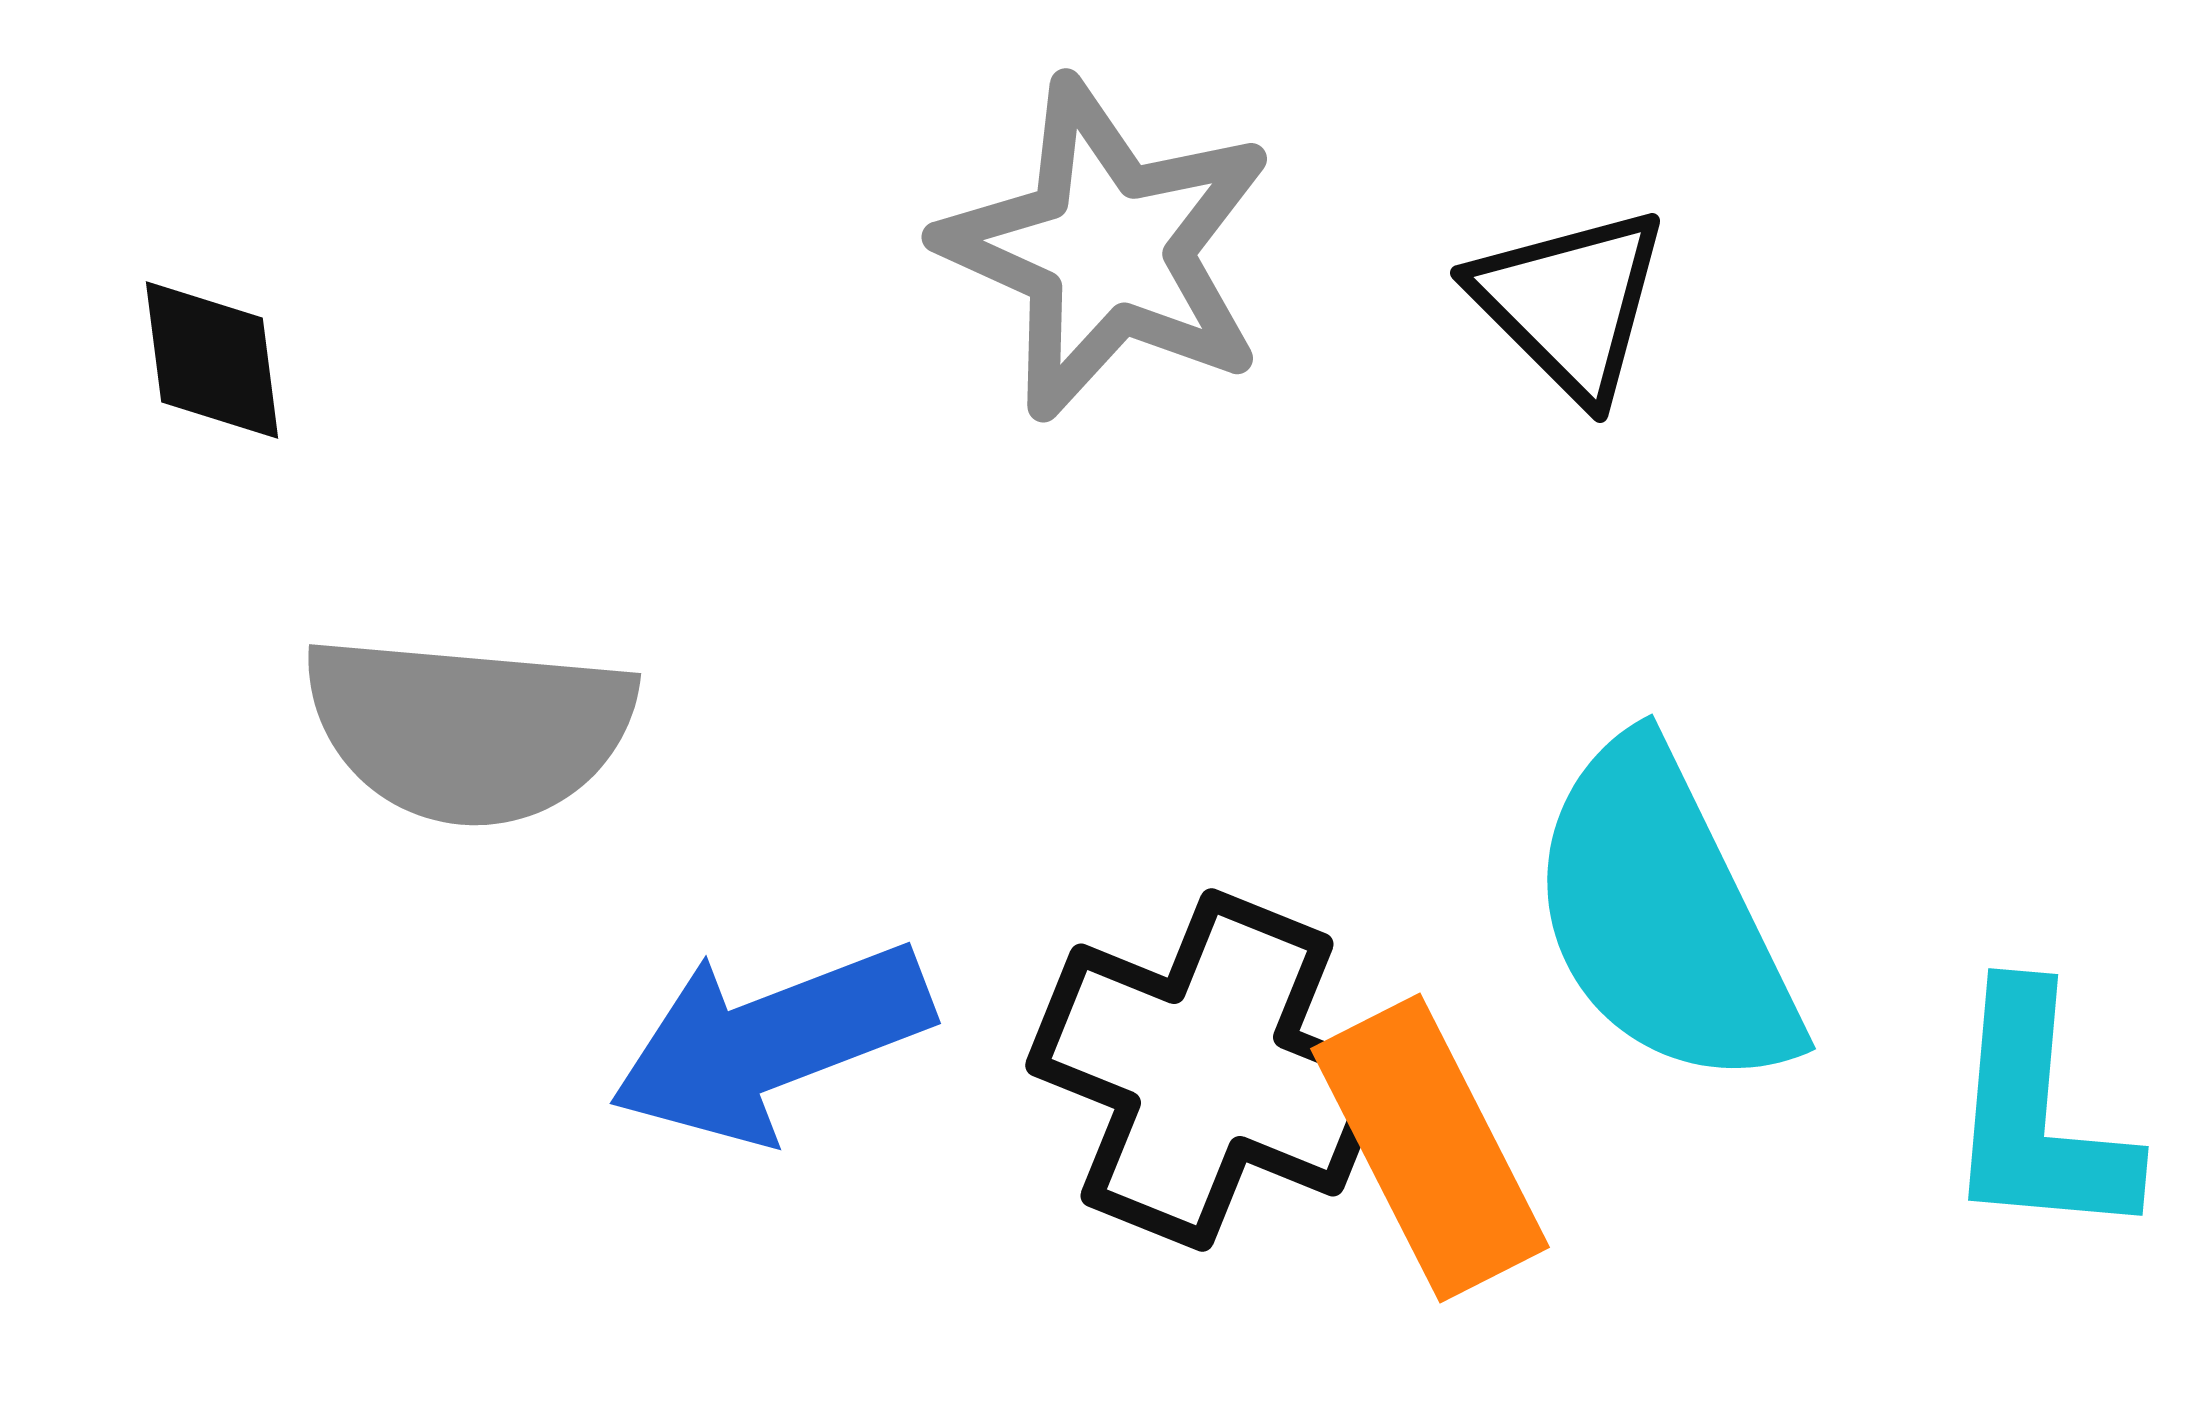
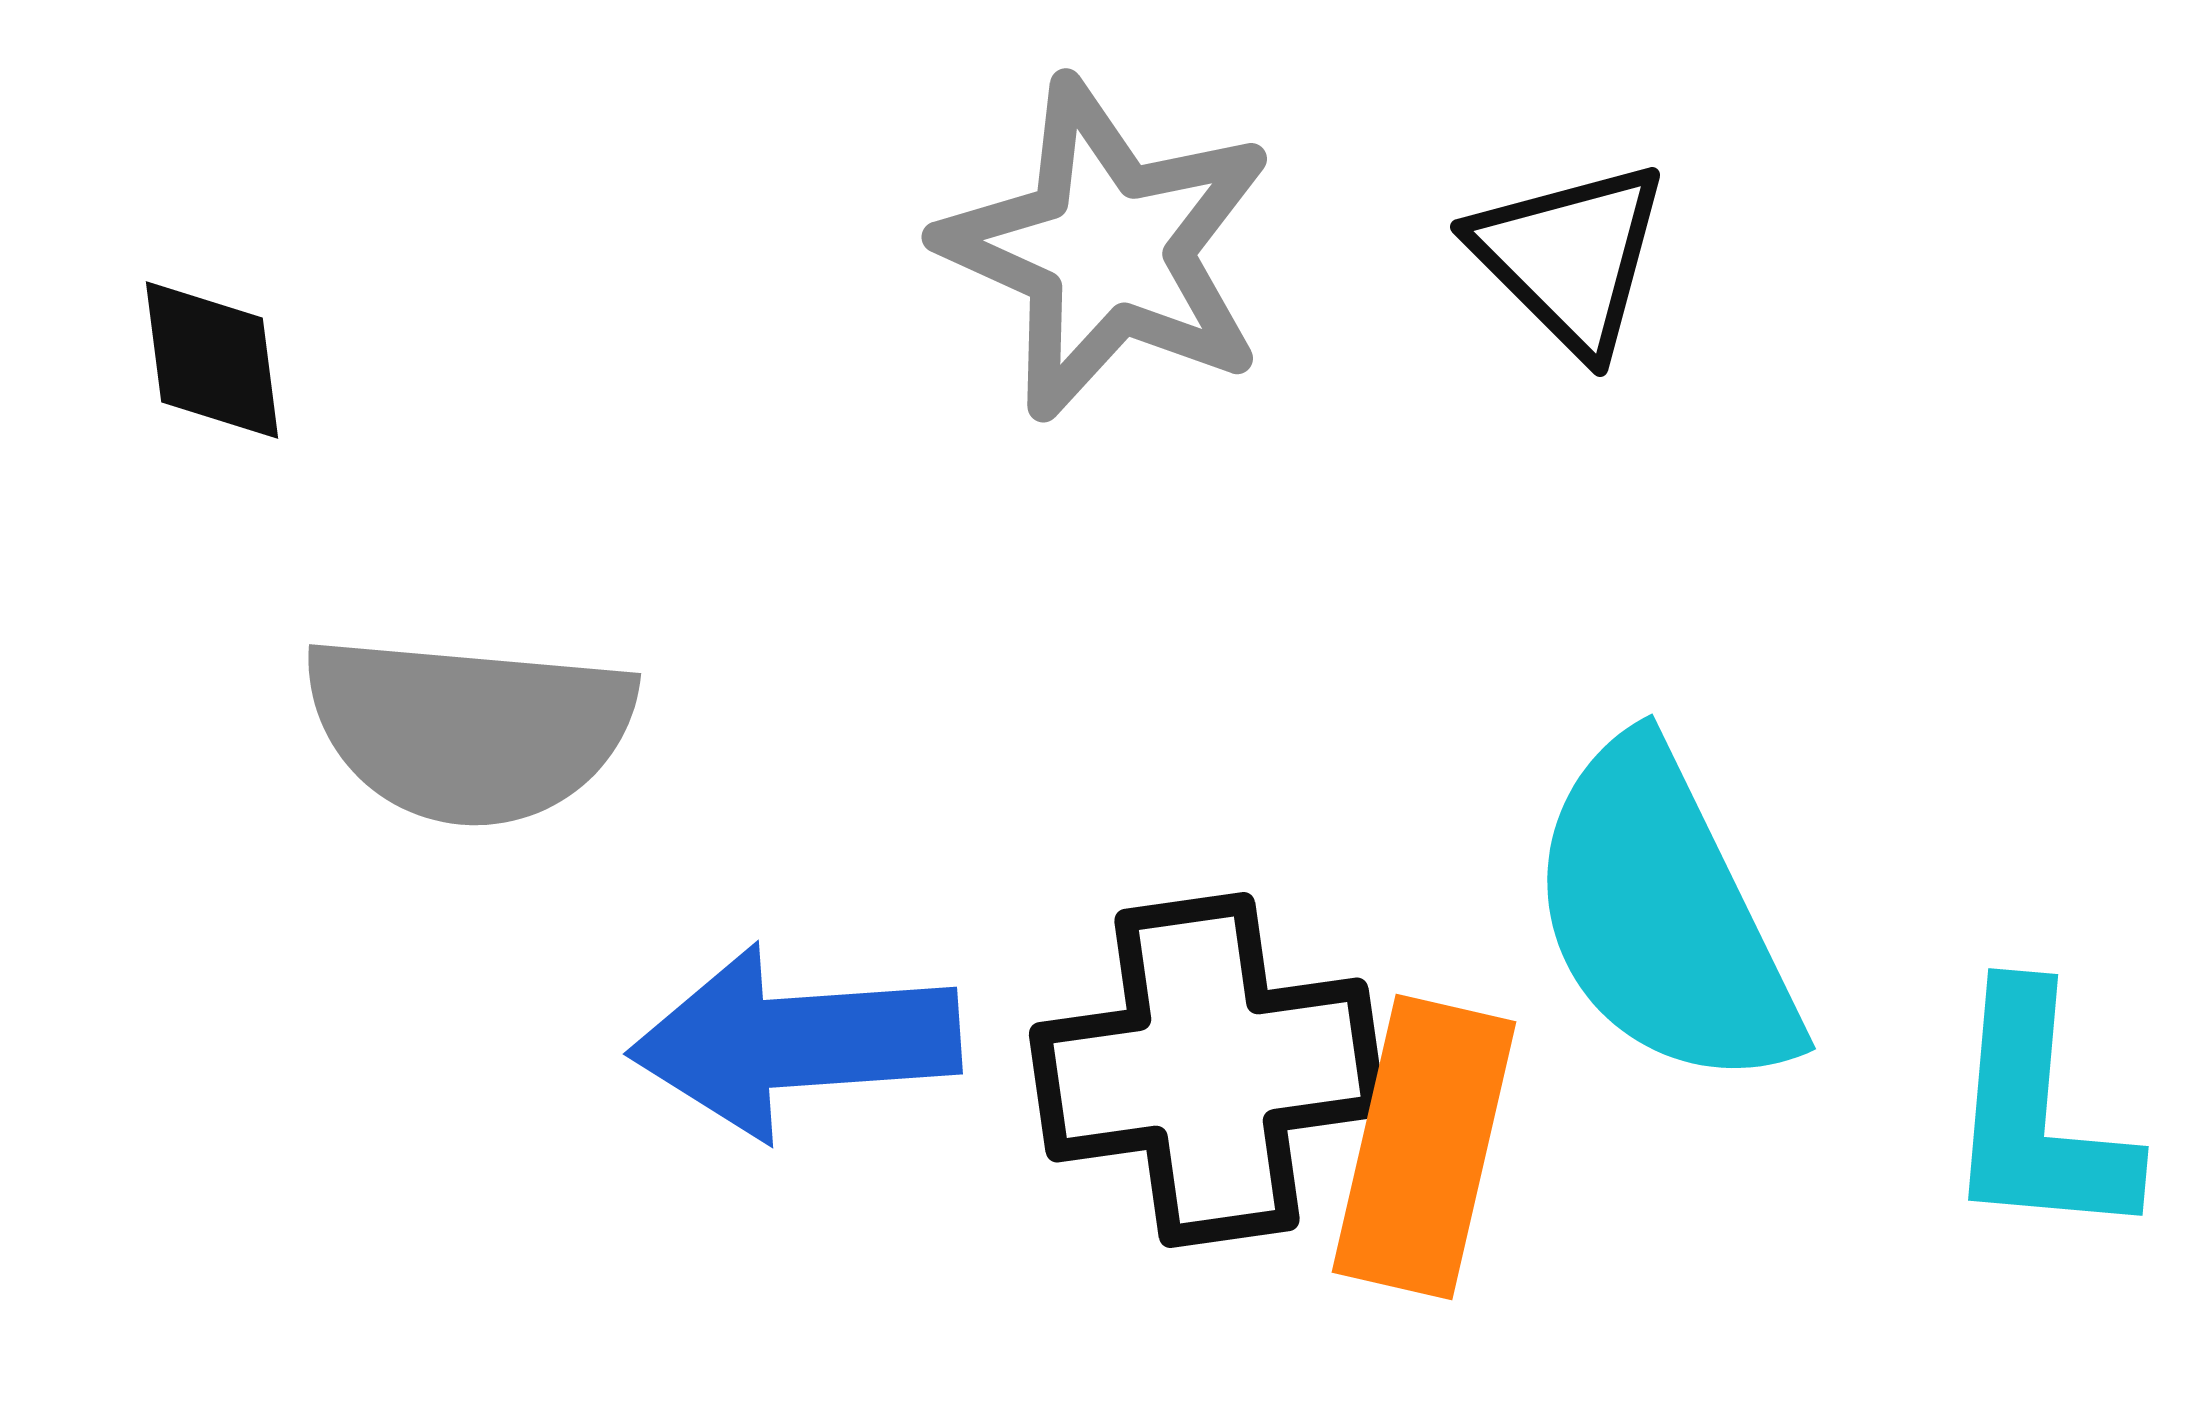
black triangle: moved 46 px up
blue arrow: moved 24 px right; rotated 17 degrees clockwise
black cross: rotated 30 degrees counterclockwise
orange rectangle: moved 6 px left, 1 px up; rotated 40 degrees clockwise
